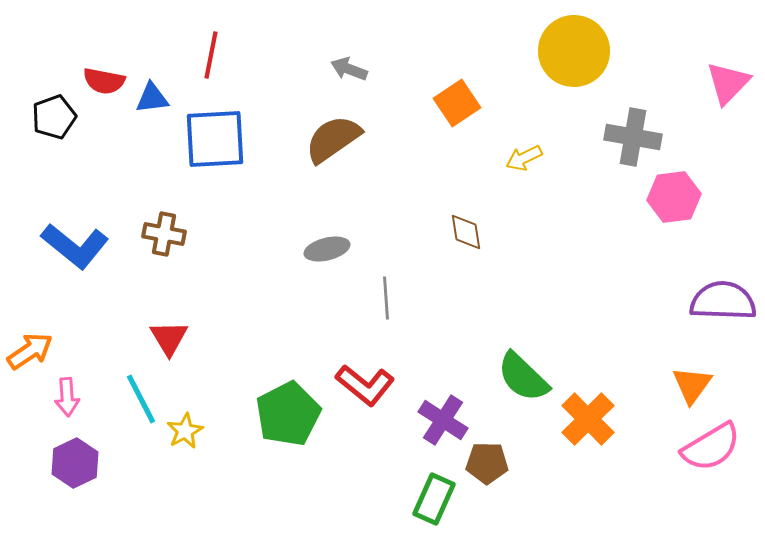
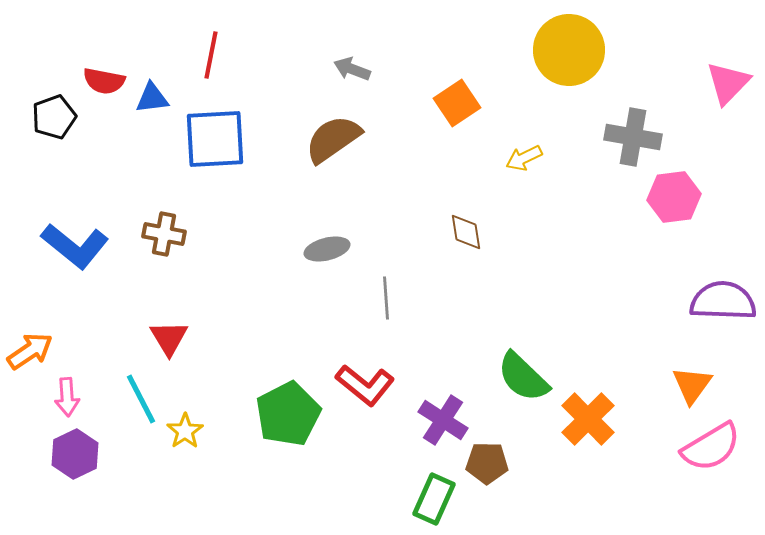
yellow circle: moved 5 px left, 1 px up
gray arrow: moved 3 px right
yellow star: rotated 6 degrees counterclockwise
purple hexagon: moved 9 px up
